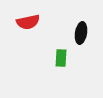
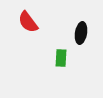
red semicircle: rotated 65 degrees clockwise
